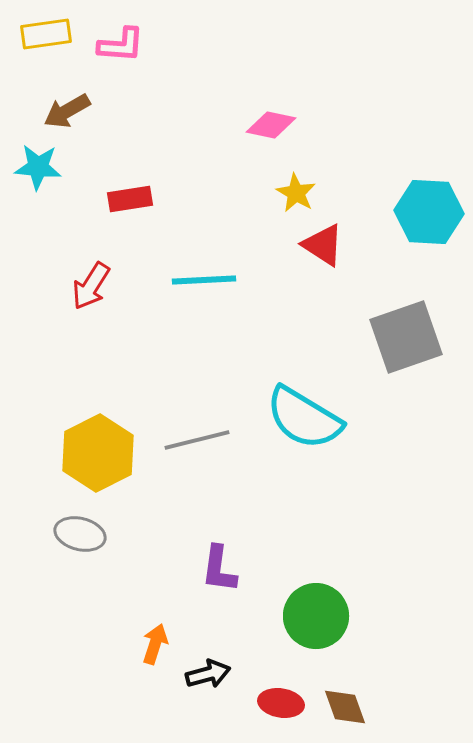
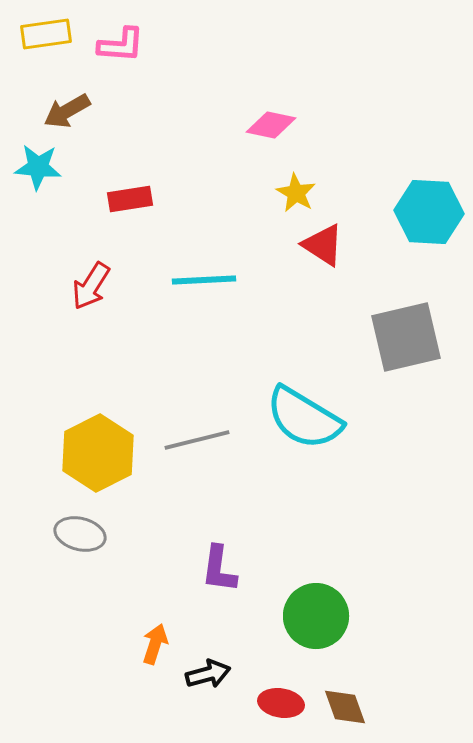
gray square: rotated 6 degrees clockwise
